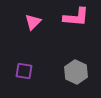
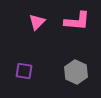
pink L-shape: moved 1 px right, 4 px down
pink triangle: moved 4 px right
